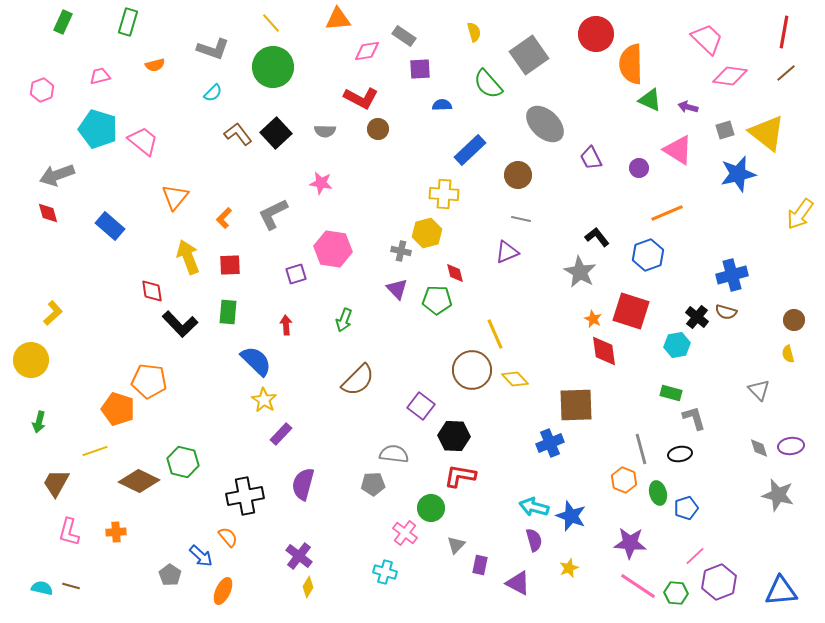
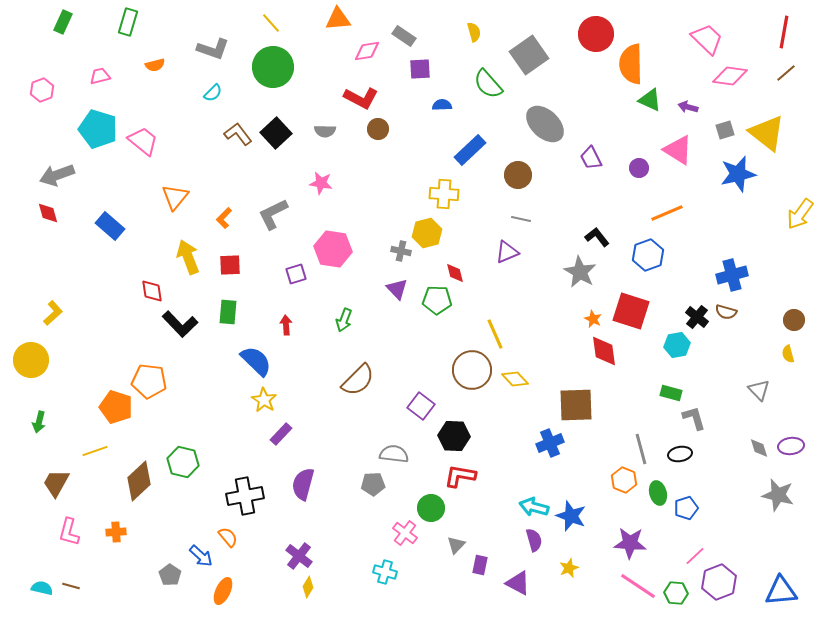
orange pentagon at (118, 409): moved 2 px left, 2 px up
brown diamond at (139, 481): rotated 69 degrees counterclockwise
